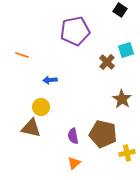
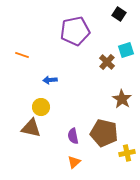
black square: moved 1 px left, 4 px down
brown pentagon: moved 1 px right, 1 px up
orange triangle: moved 1 px up
